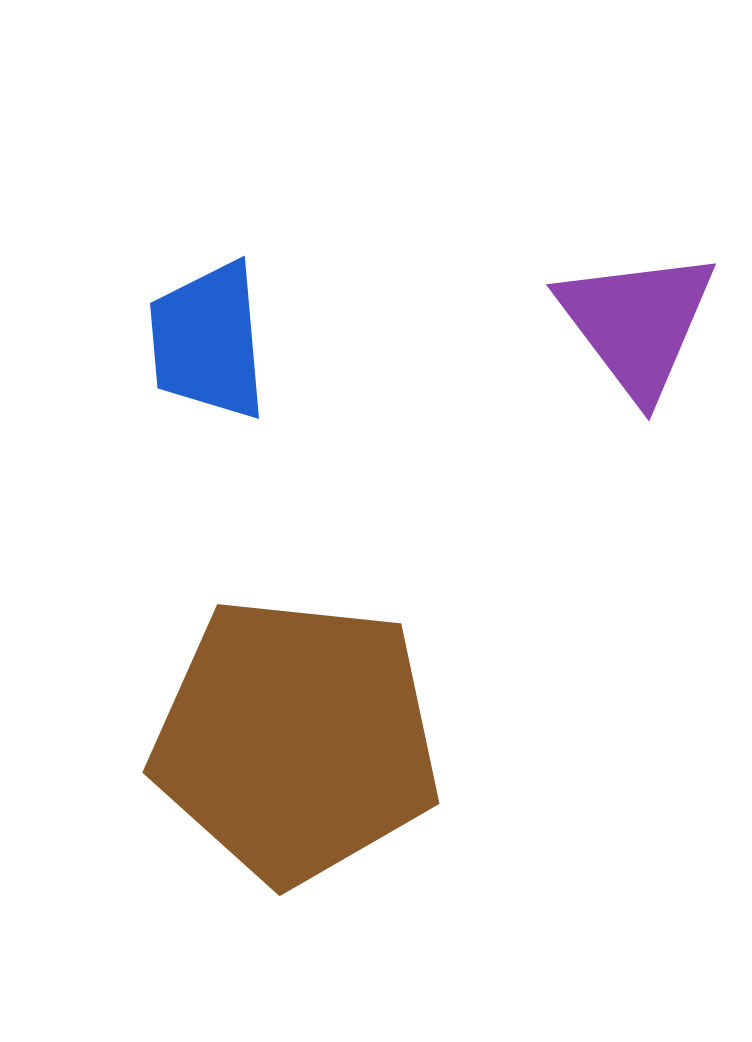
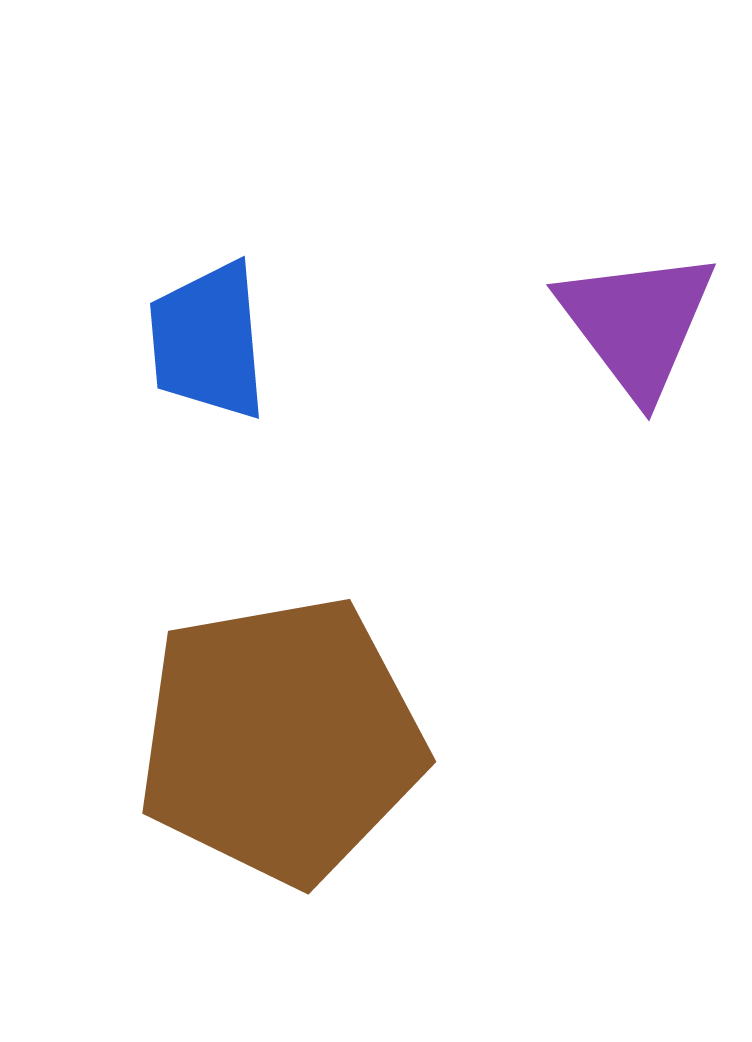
brown pentagon: moved 15 px left; rotated 16 degrees counterclockwise
